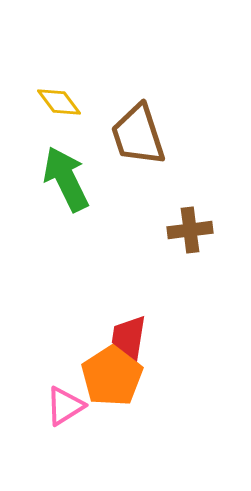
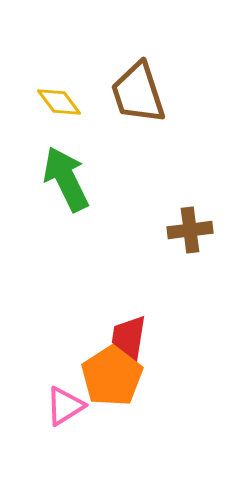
brown trapezoid: moved 42 px up
